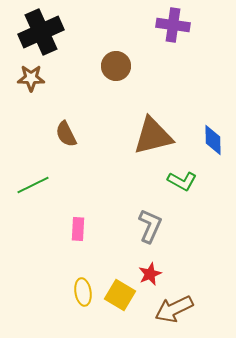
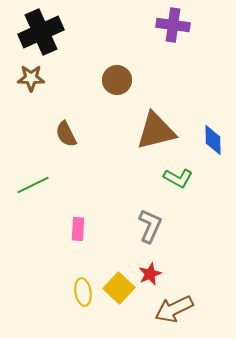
brown circle: moved 1 px right, 14 px down
brown triangle: moved 3 px right, 5 px up
green L-shape: moved 4 px left, 3 px up
yellow square: moved 1 px left, 7 px up; rotated 12 degrees clockwise
